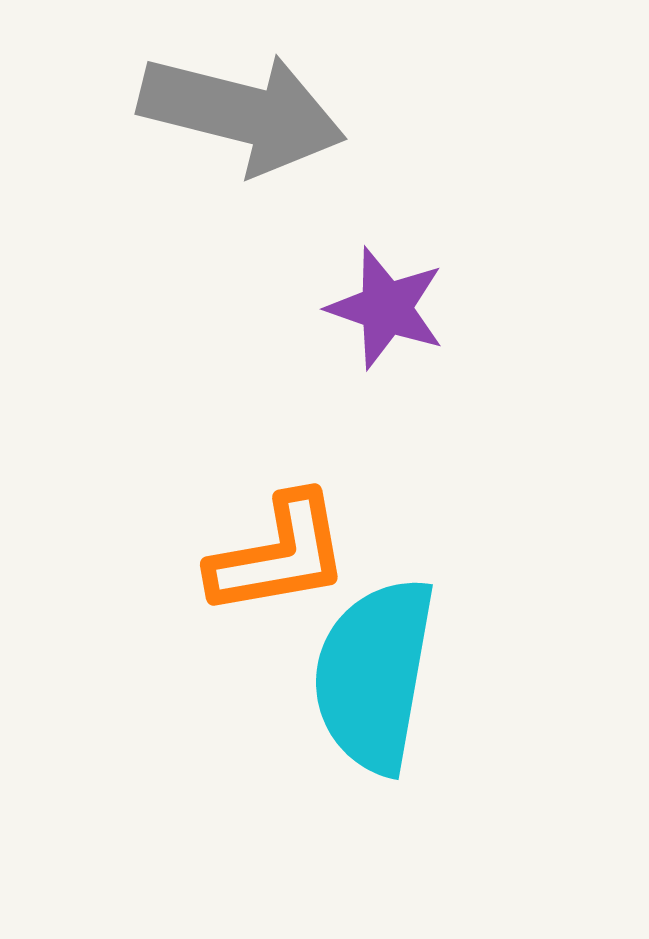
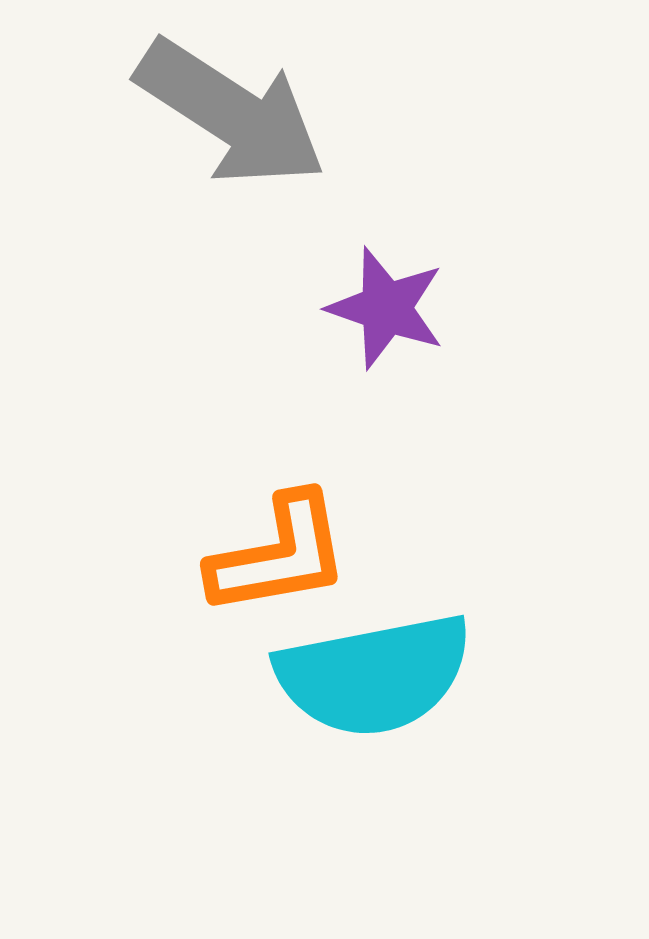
gray arrow: moved 11 px left; rotated 19 degrees clockwise
cyan semicircle: rotated 111 degrees counterclockwise
